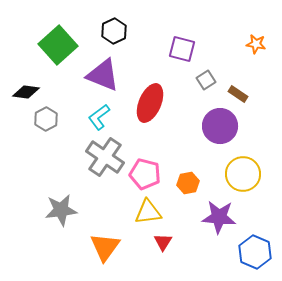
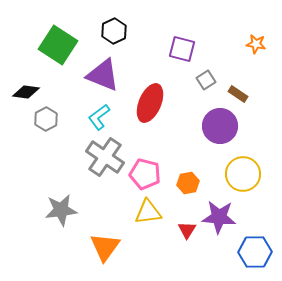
green square: rotated 15 degrees counterclockwise
red triangle: moved 24 px right, 12 px up
blue hexagon: rotated 24 degrees counterclockwise
